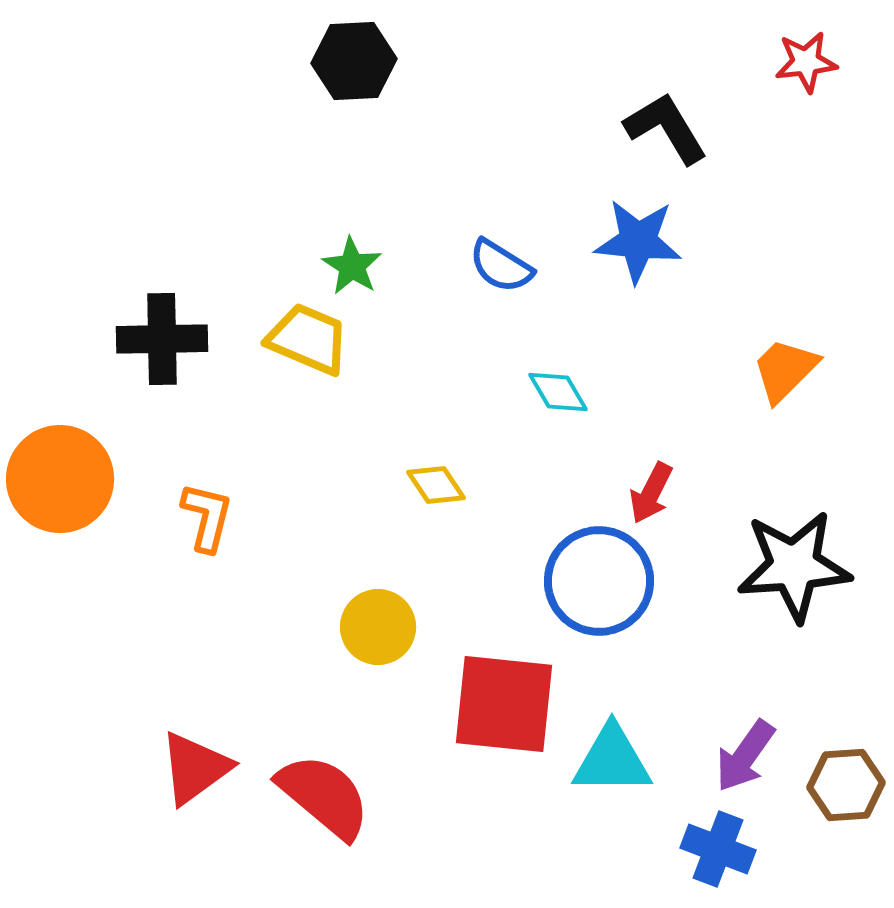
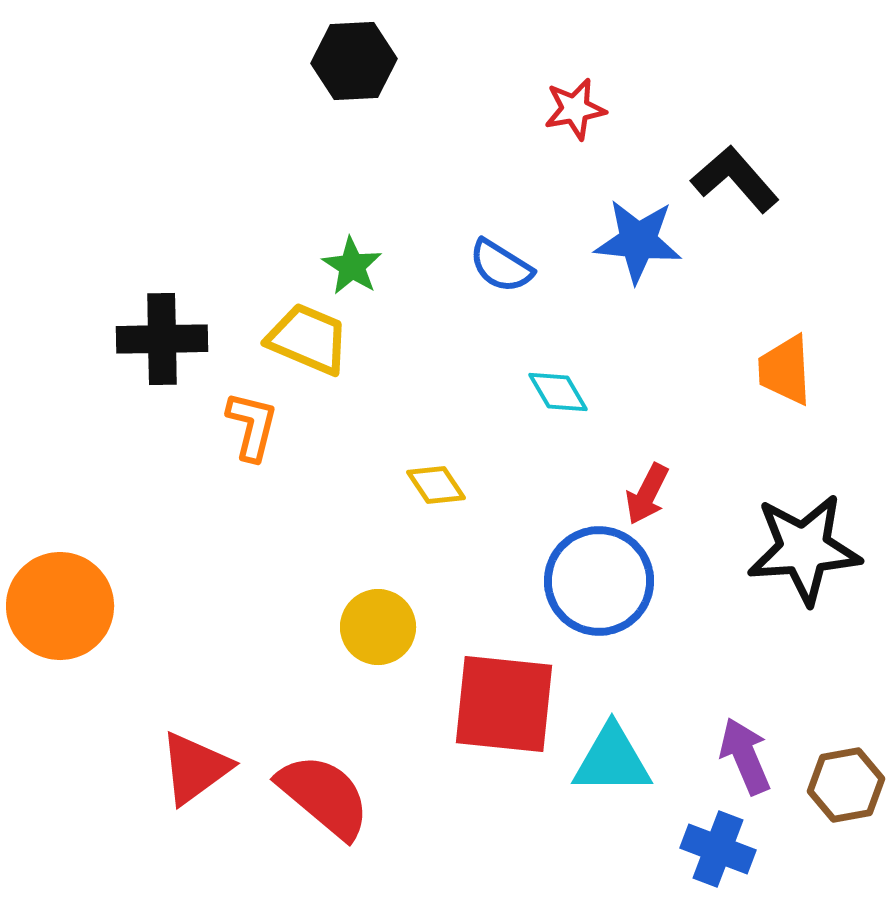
red star: moved 231 px left, 47 px down; rotated 4 degrees counterclockwise
black L-shape: moved 69 px right, 51 px down; rotated 10 degrees counterclockwise
orange trapezoid: rotated 48 degrees counterclockwise
orange circle: moved 127 px down
red arrow: moved 4 px left, 1 px down
orange L-shape: moved 45 px right, 91 px up
black star: moved 10 px right, 17 px up
purple arrow: rotated 122 degrees clockwise
brown hexagon: rotated 6 degrees counterclockwise
